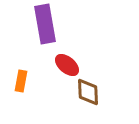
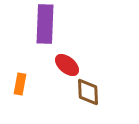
purple rectangle: rotated 12 degrees clockwise
orange rectangle: moved 1 px left, 3 px down
